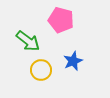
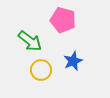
pink pentagon: moved 2 px right
green arrow: moved 2 px right
